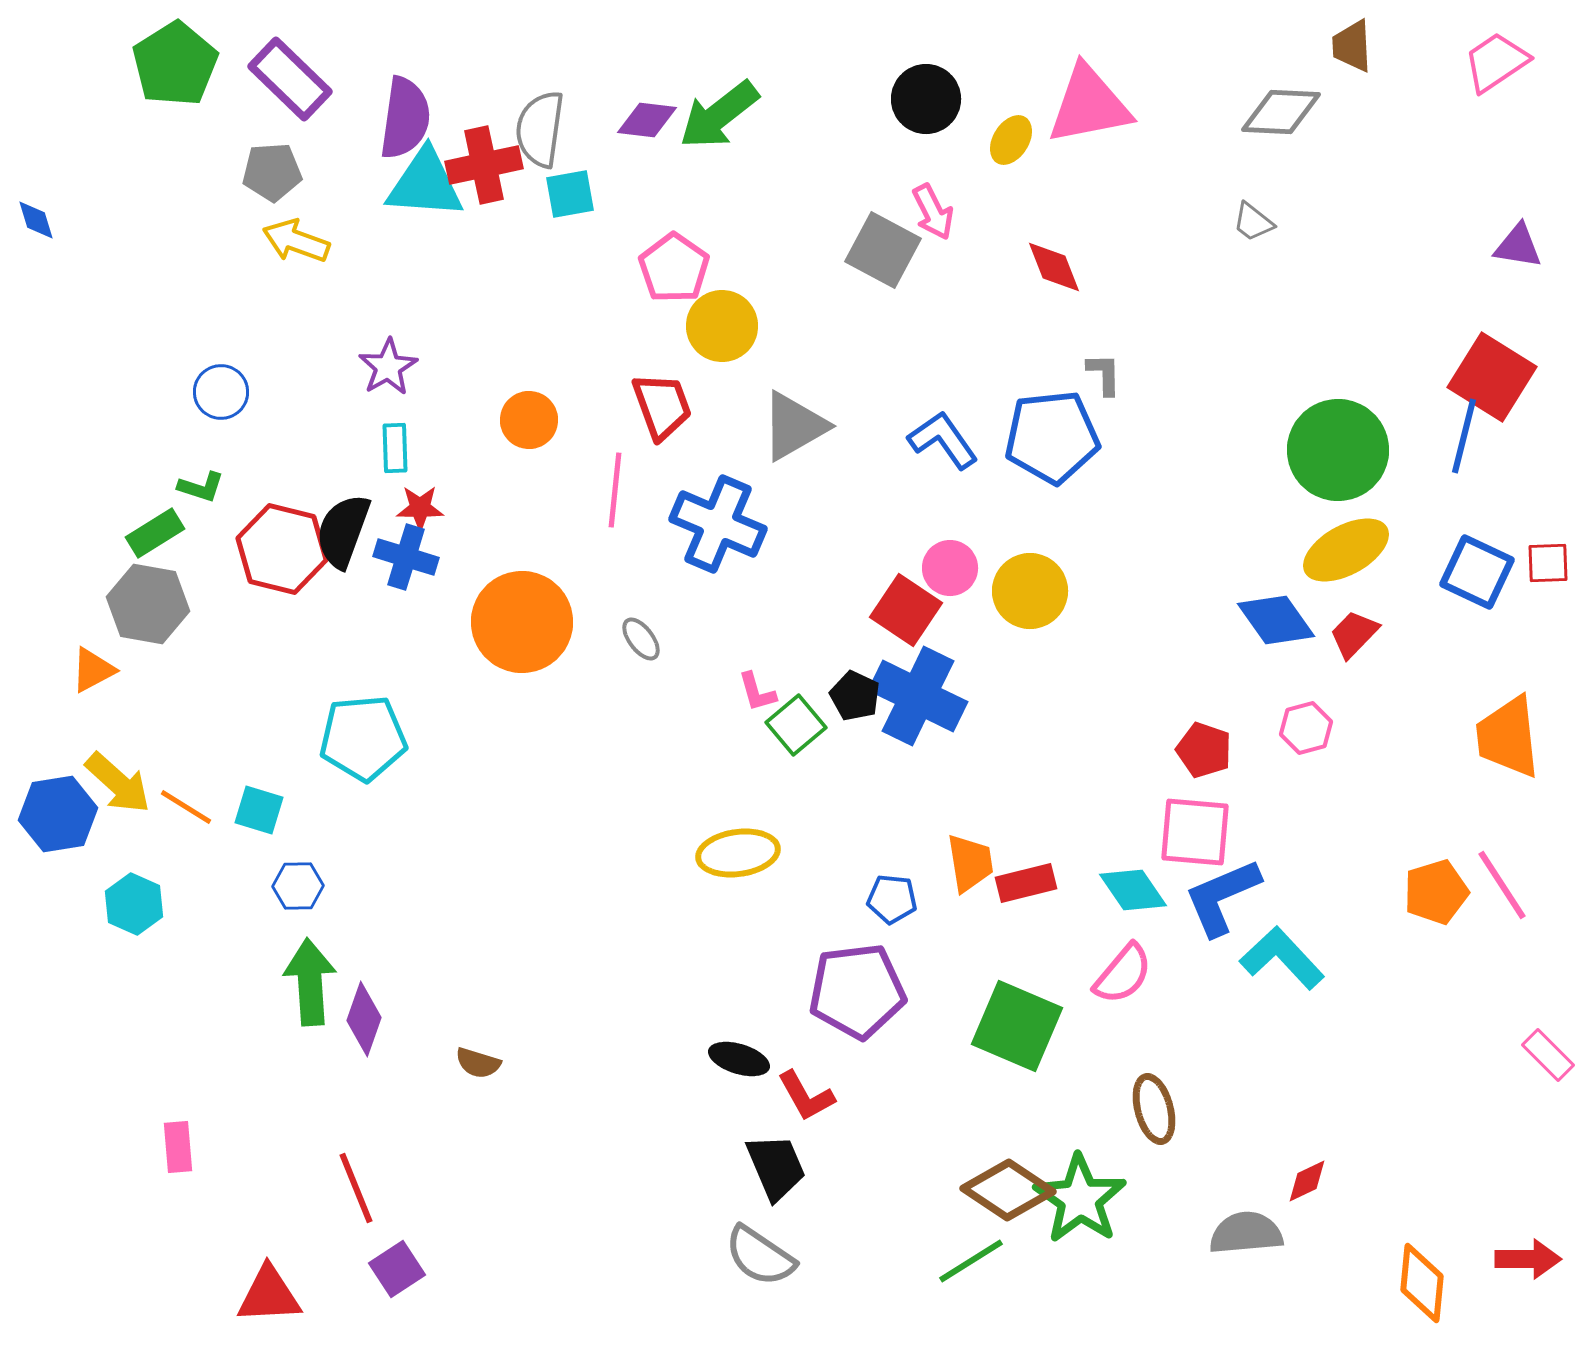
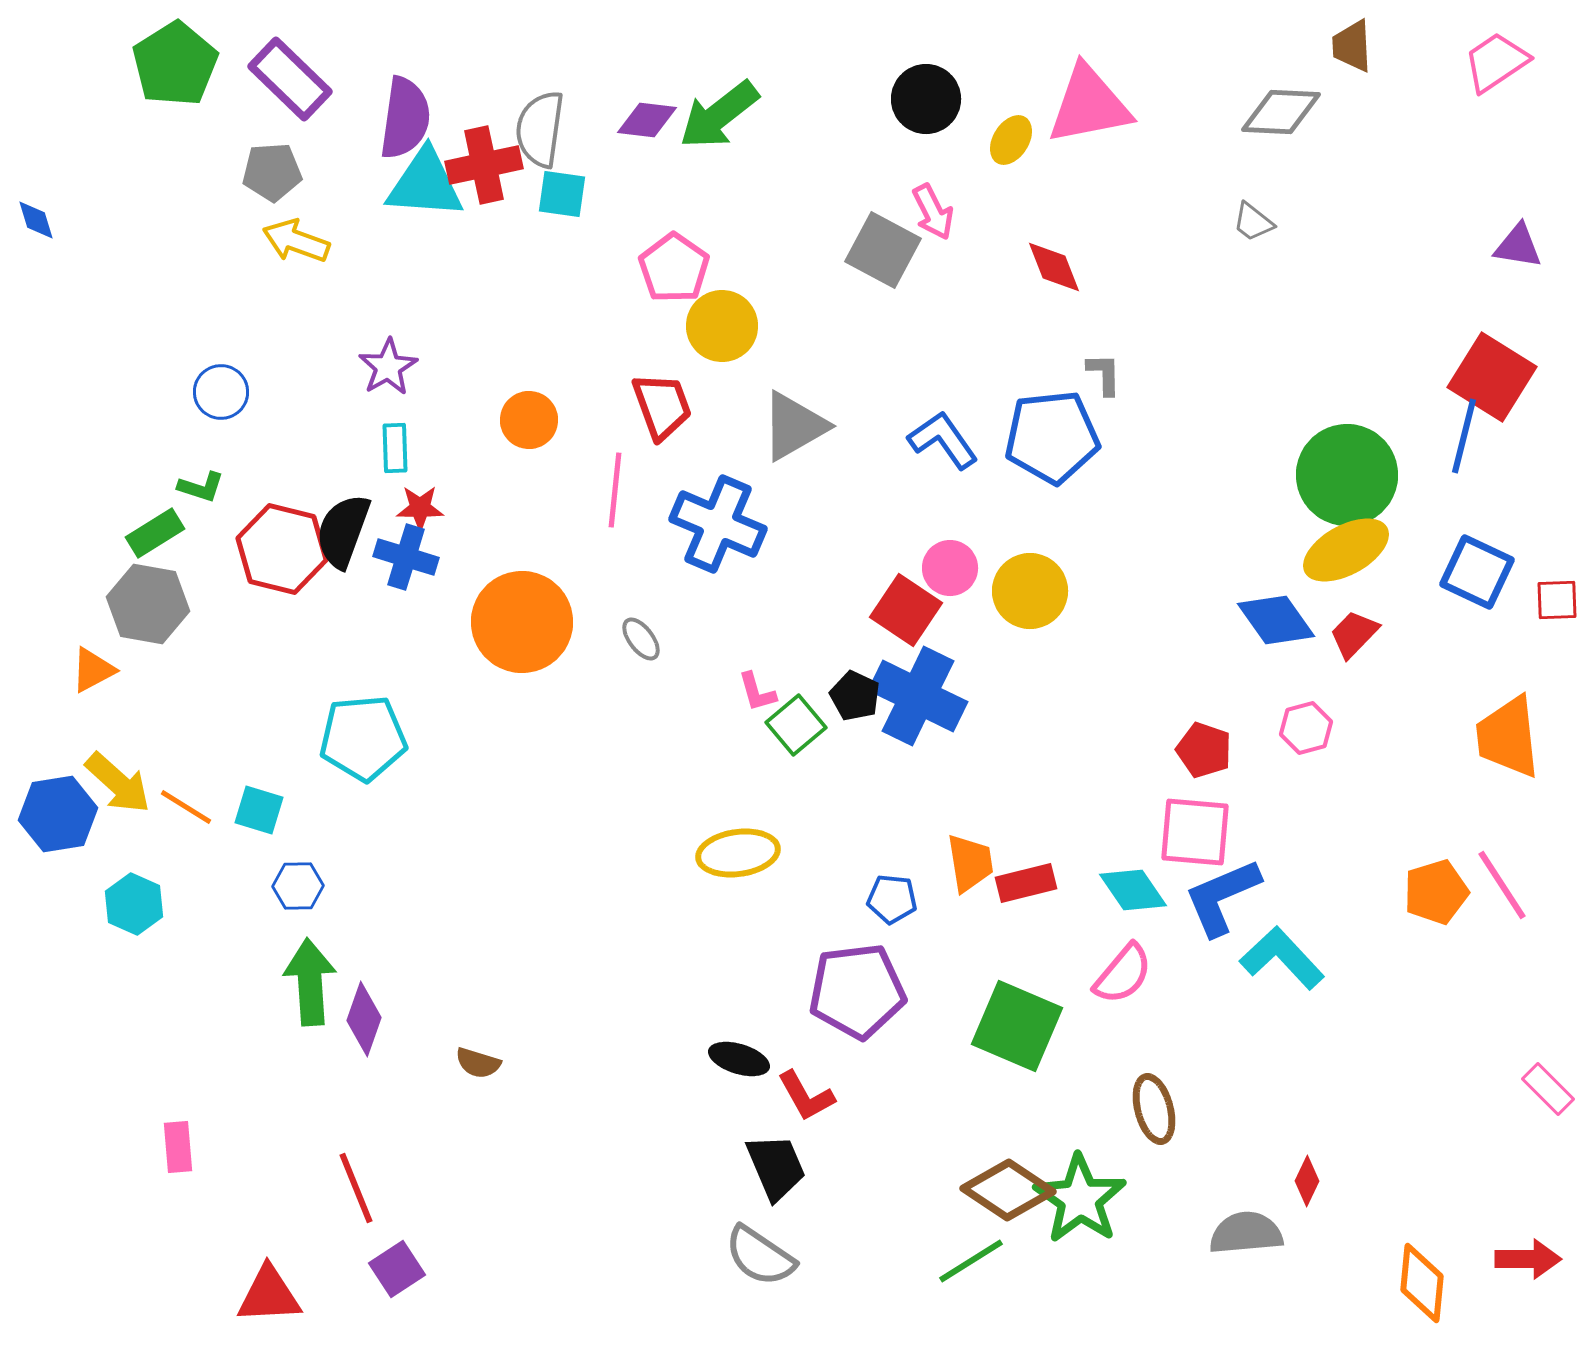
cyan square at (570, 194): moved 8 px left; rotated 18 degrees clockwise
green circle at (1338, 450): moved 9 px right, 25 px down
red square at (1548, 563): moved 9 px right, 37 px down
pink rectangle at (1548, 1055): moved 34 px down
red diamond at (1307, 1181): rotated 39 degrees counterclockwise
